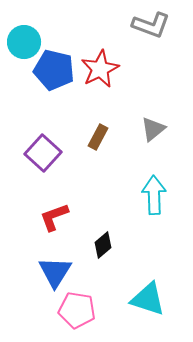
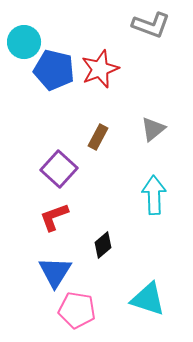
red star: rotated 6 degrees clockwise
purple square: moved 16 px right, 16 px down
